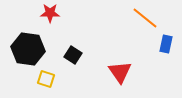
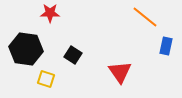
orange line: moved 1 px up
blue rectangle: moved 2 px down
black hexagon: moved 2 px left
